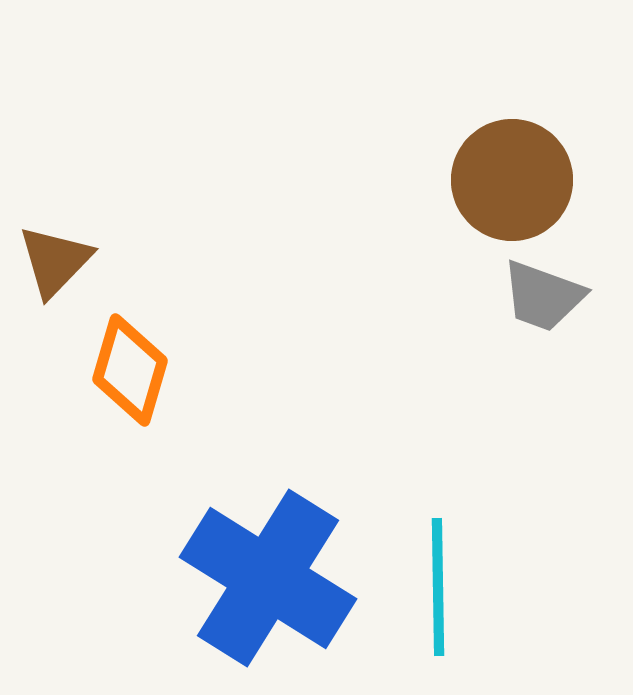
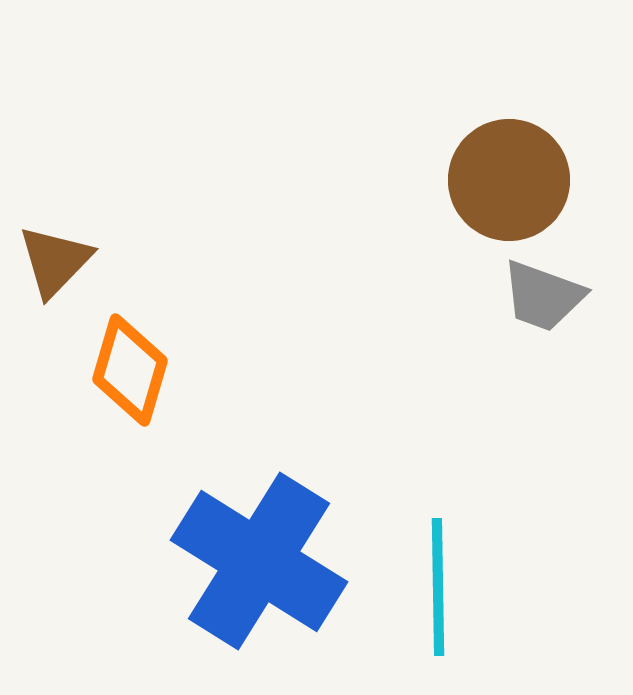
brown circle: moved 3 px left
blue cross: moved 9 px left, 17 px up
